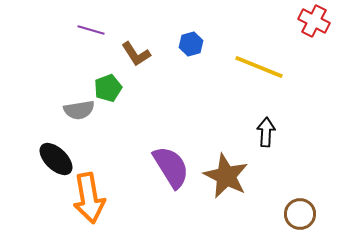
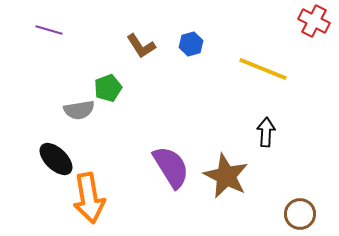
purple line: moved 42 px left
brown L-shape: moved 5 px right, 8 px up
yellow line: moved 4 px right, 2 px down
